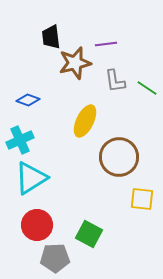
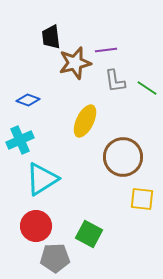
purple line: moved 6 px down
brown circle: moved 4 px right
cyan triangle: moved 11 px right, 1 px down
red circle: moved 1 px left, 1 px down
